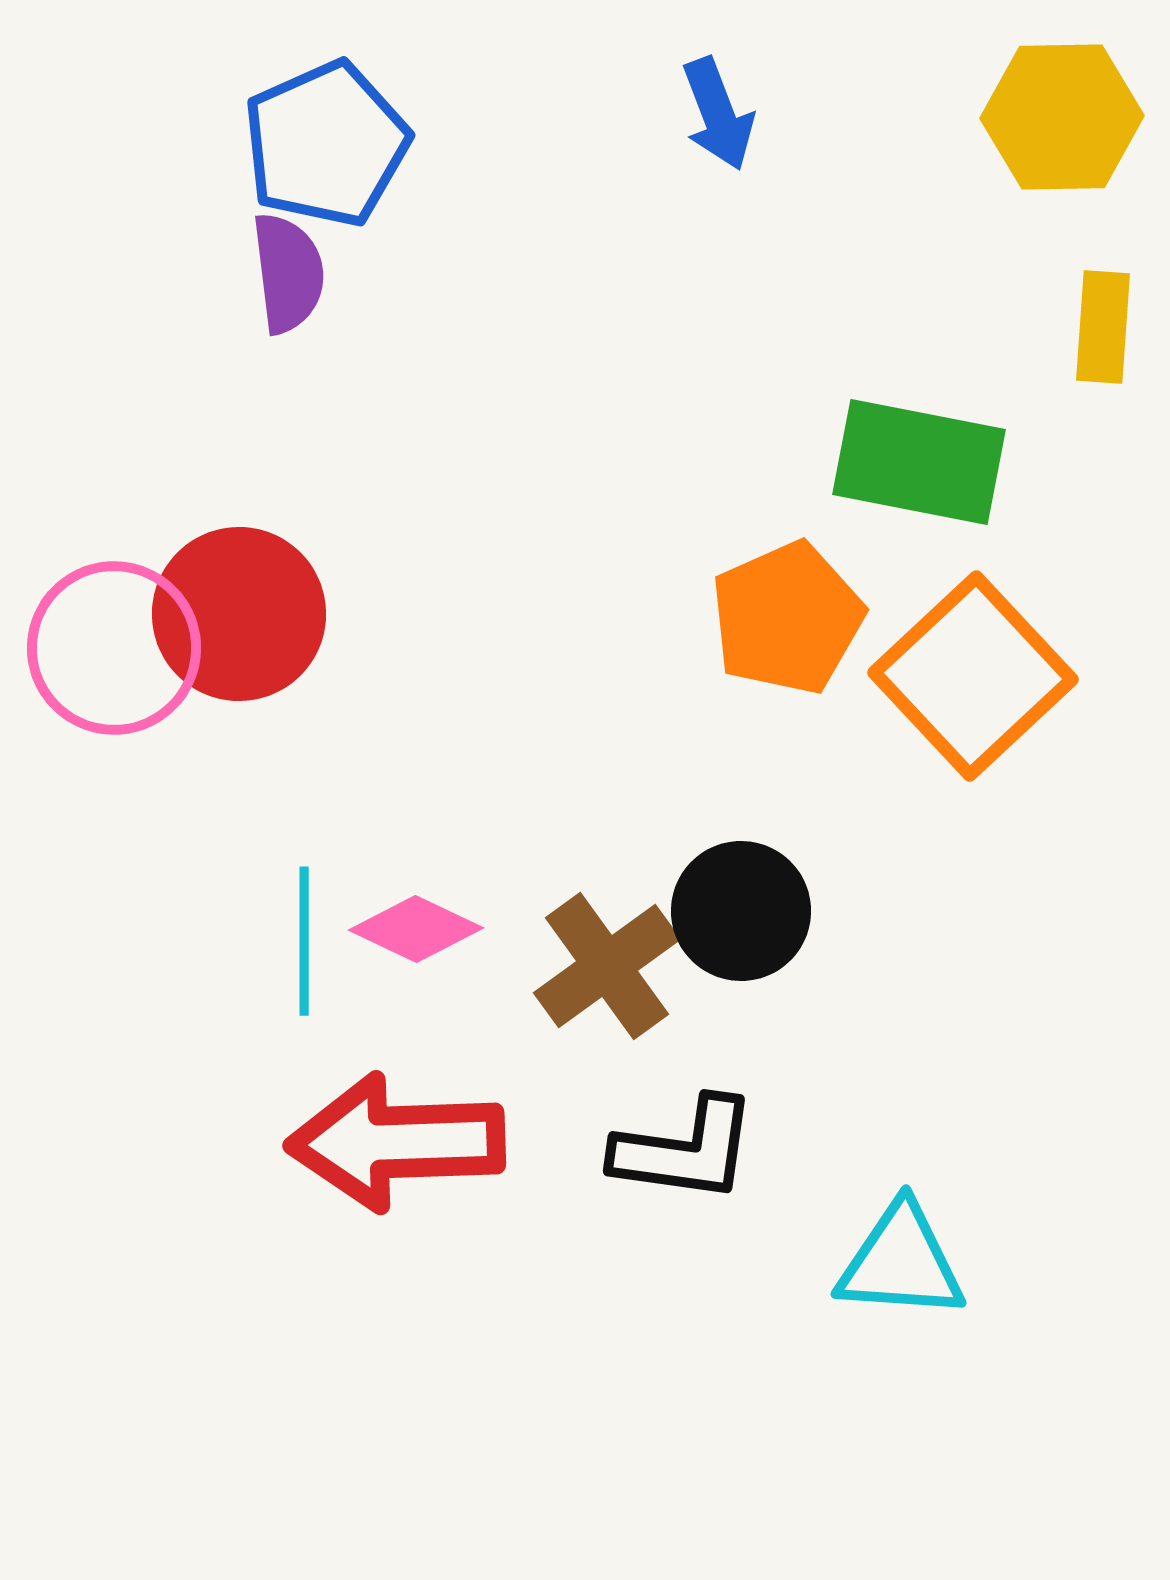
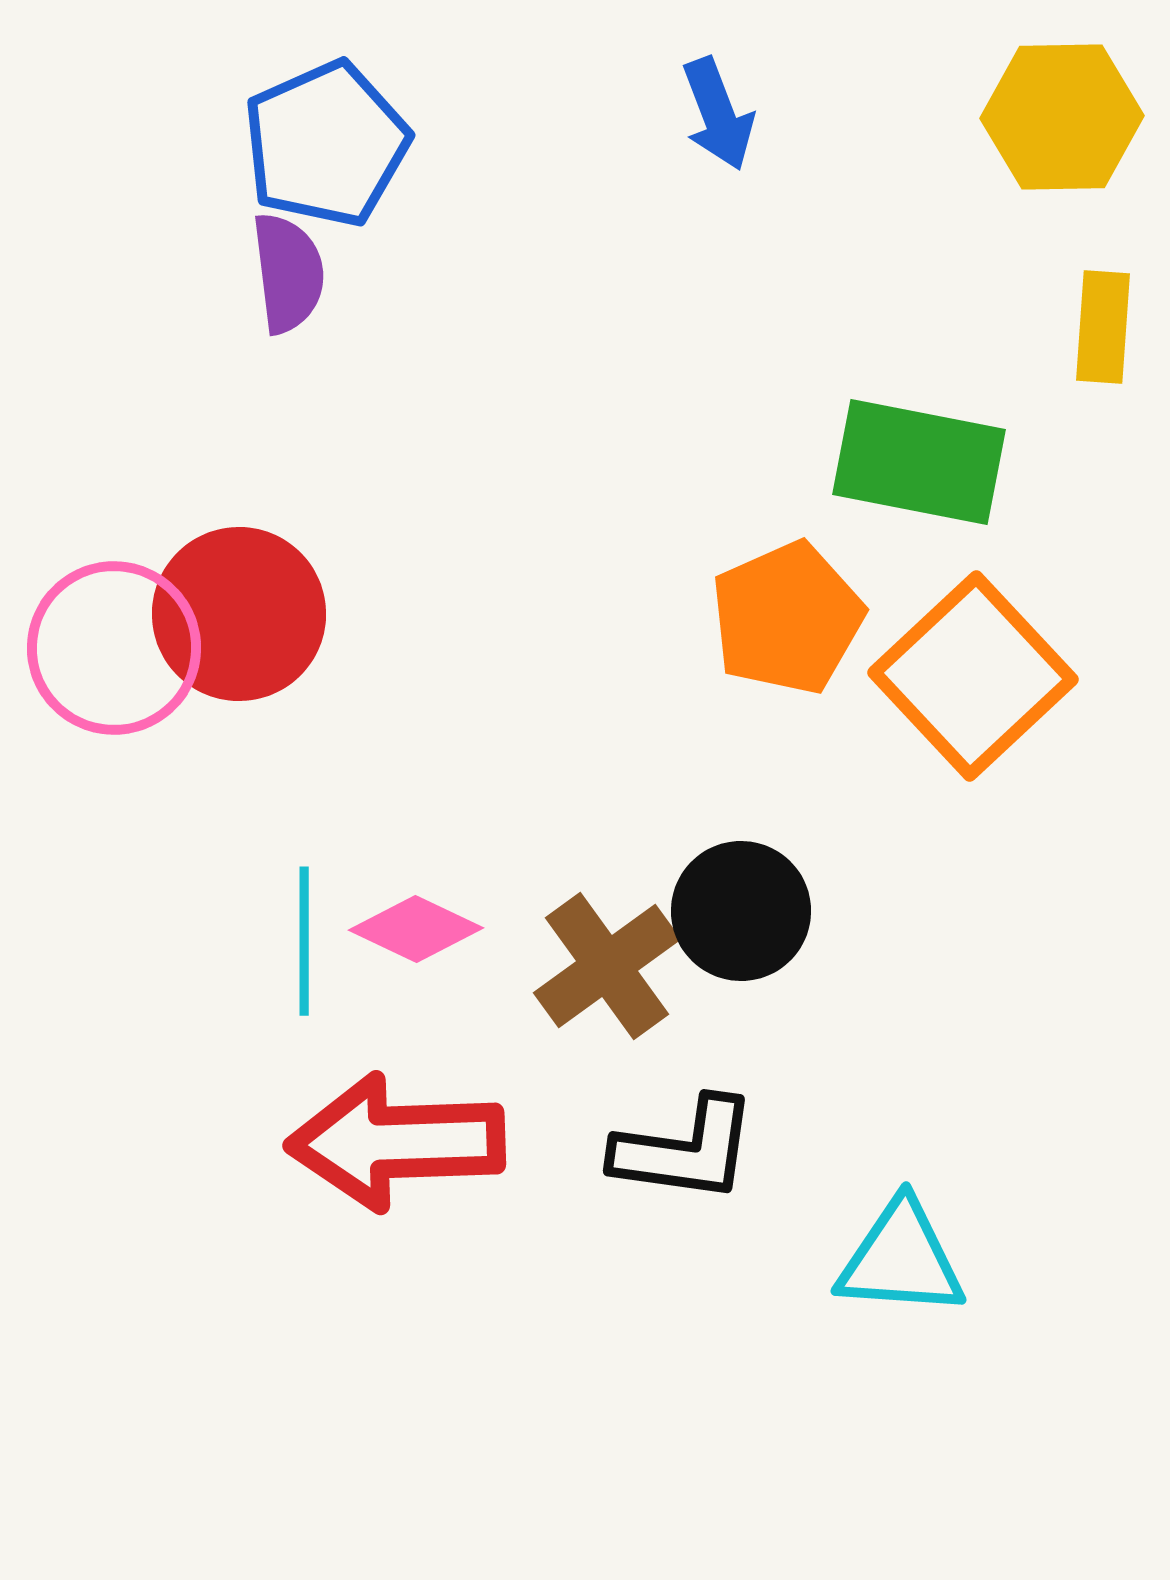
cyan triangle: moved 3 px up
